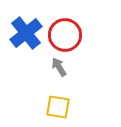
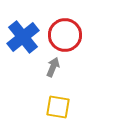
blue cross: moved 3 px left, 4 px down
gray arrow: moved 6 px left; rotated 54 degrees clockwise
